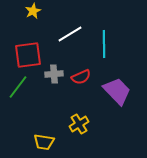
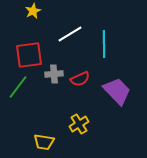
red square: moved 1 px right
red semicircle: moved 1 px left, 2 px down
